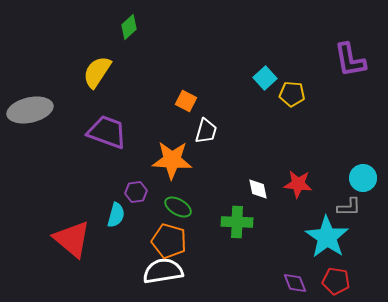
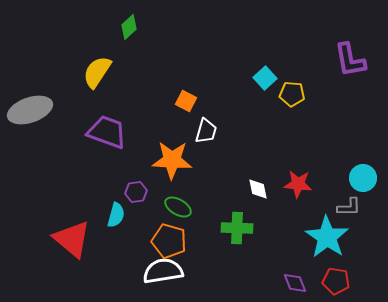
gray ellipse: rotated 6 degrees counterclockwise
green cross: moved 6 px down
